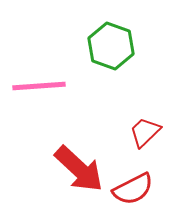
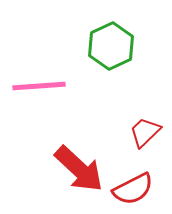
green hexagon: rotated 15 degrees clockwise
